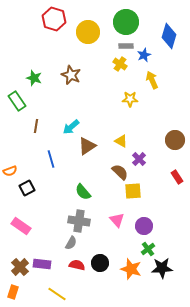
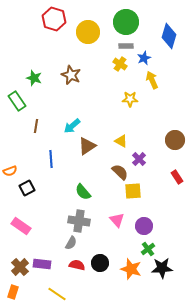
blue star: moved 3 px down
cyan arrow: moved 1 px right, 1 px up
blue line: rotated 12 degrees clockwise
